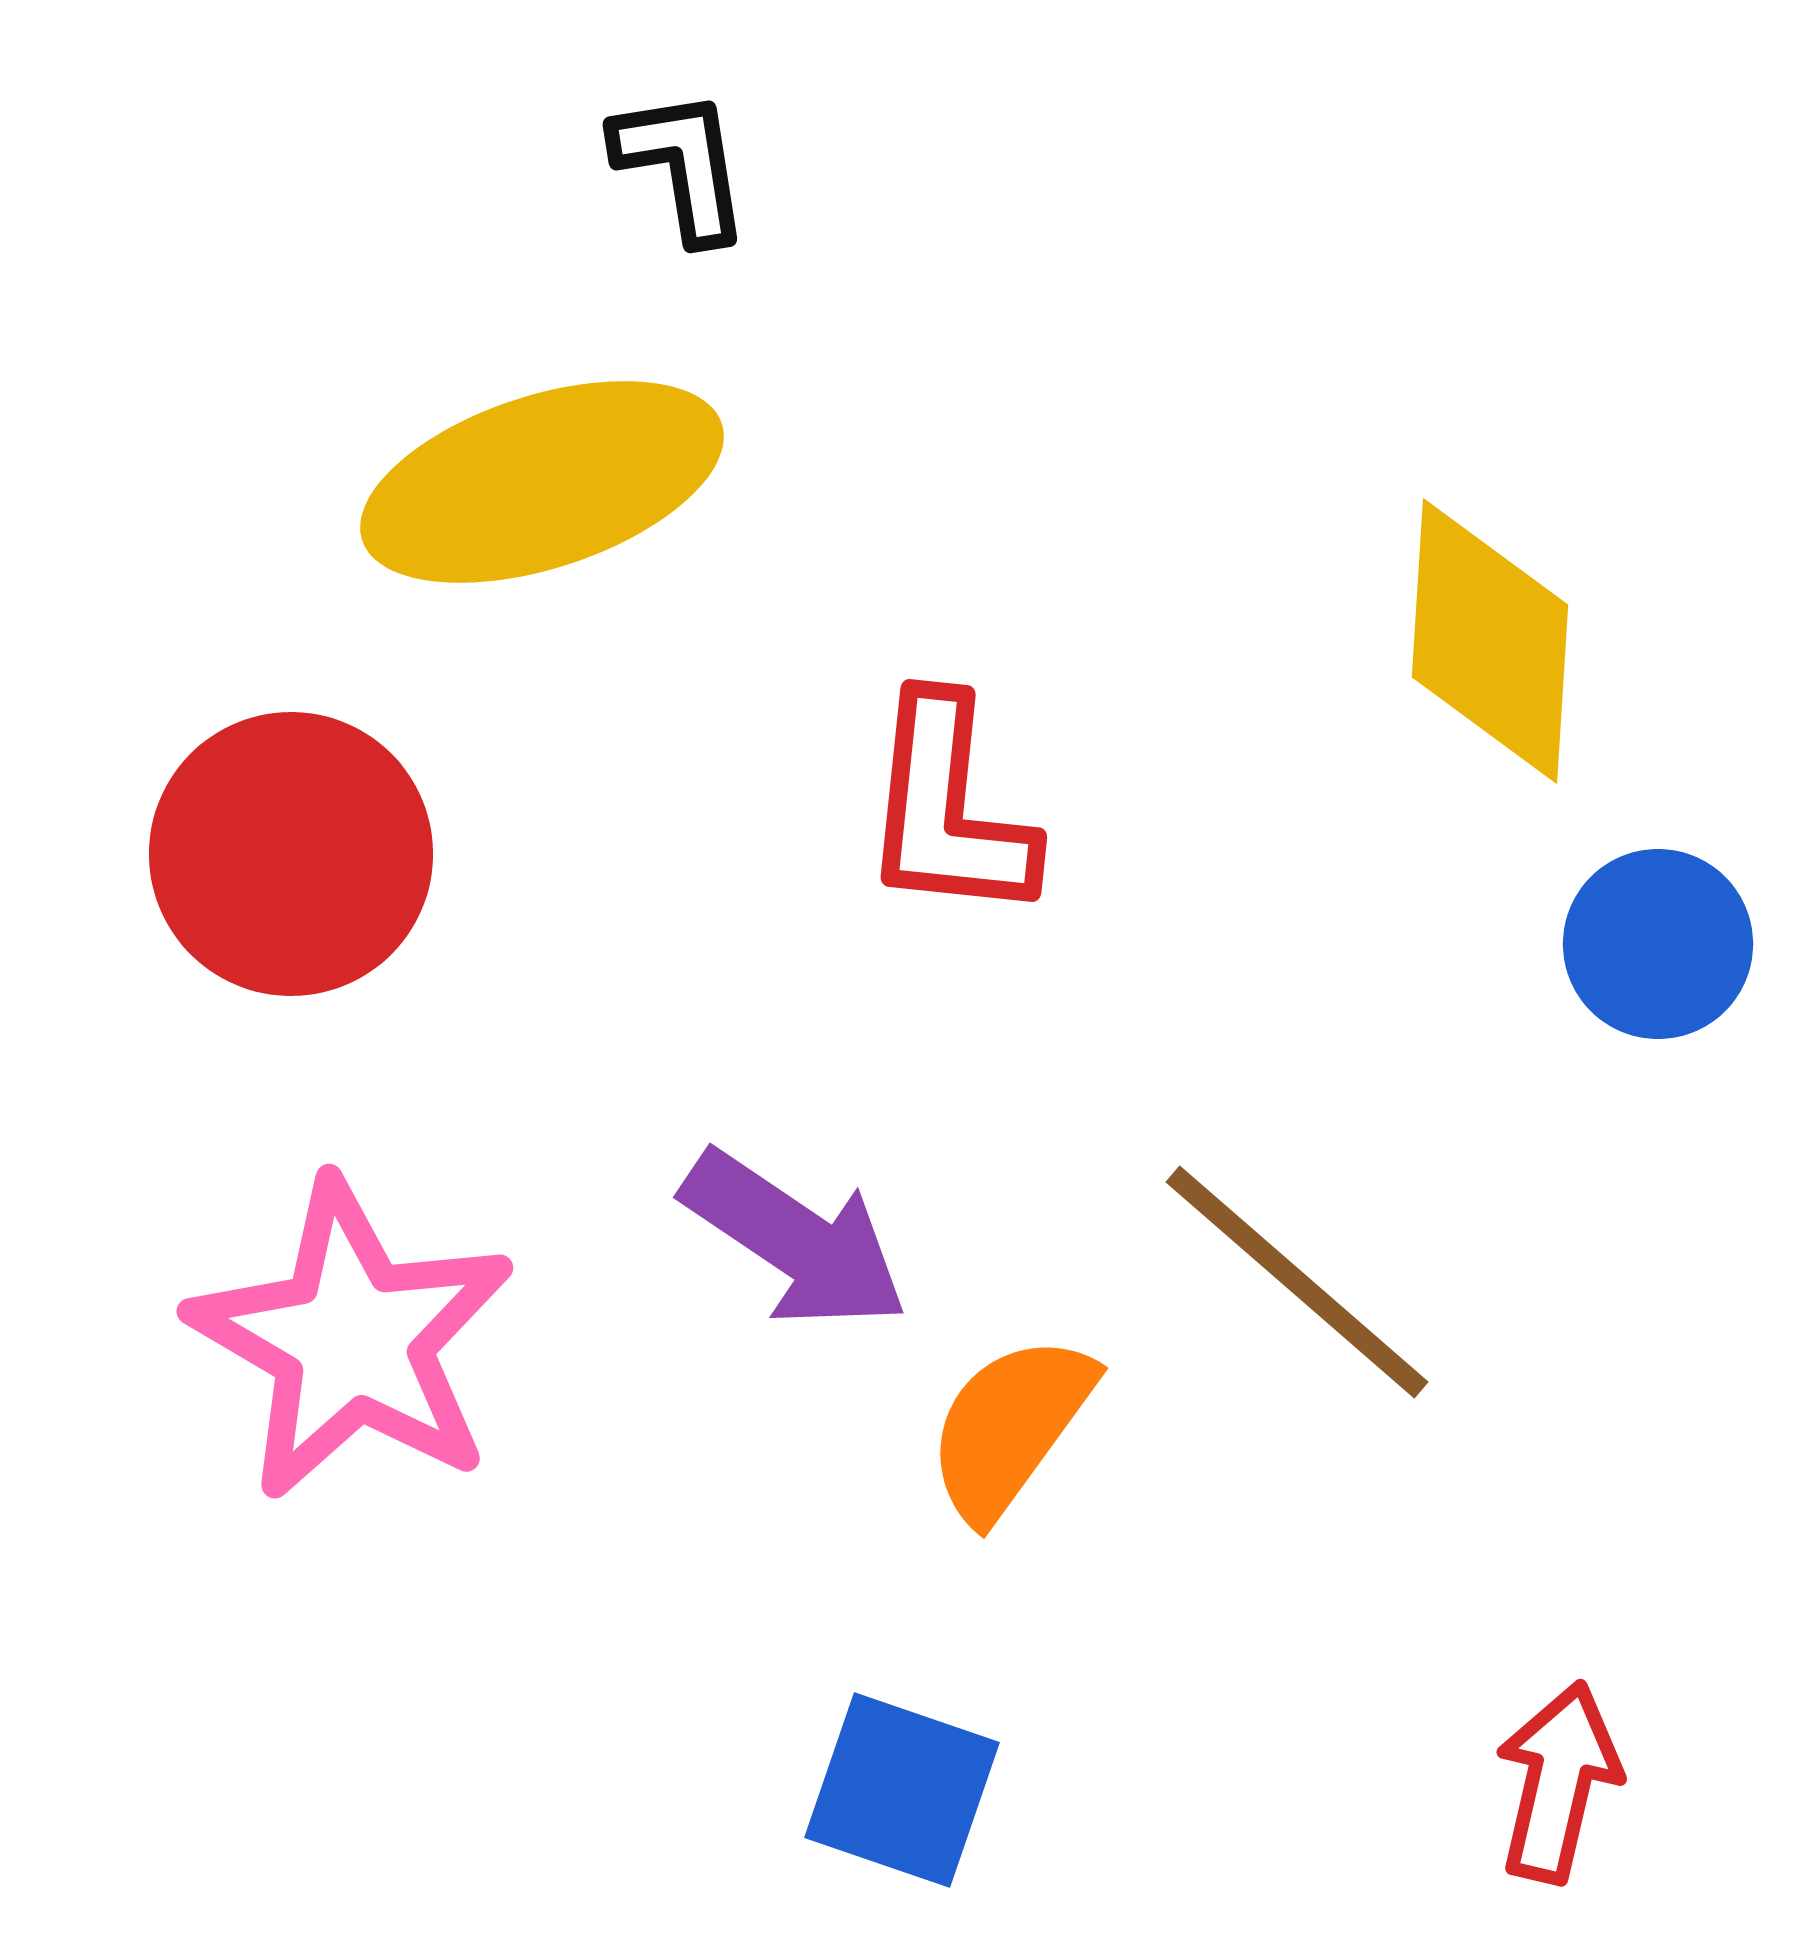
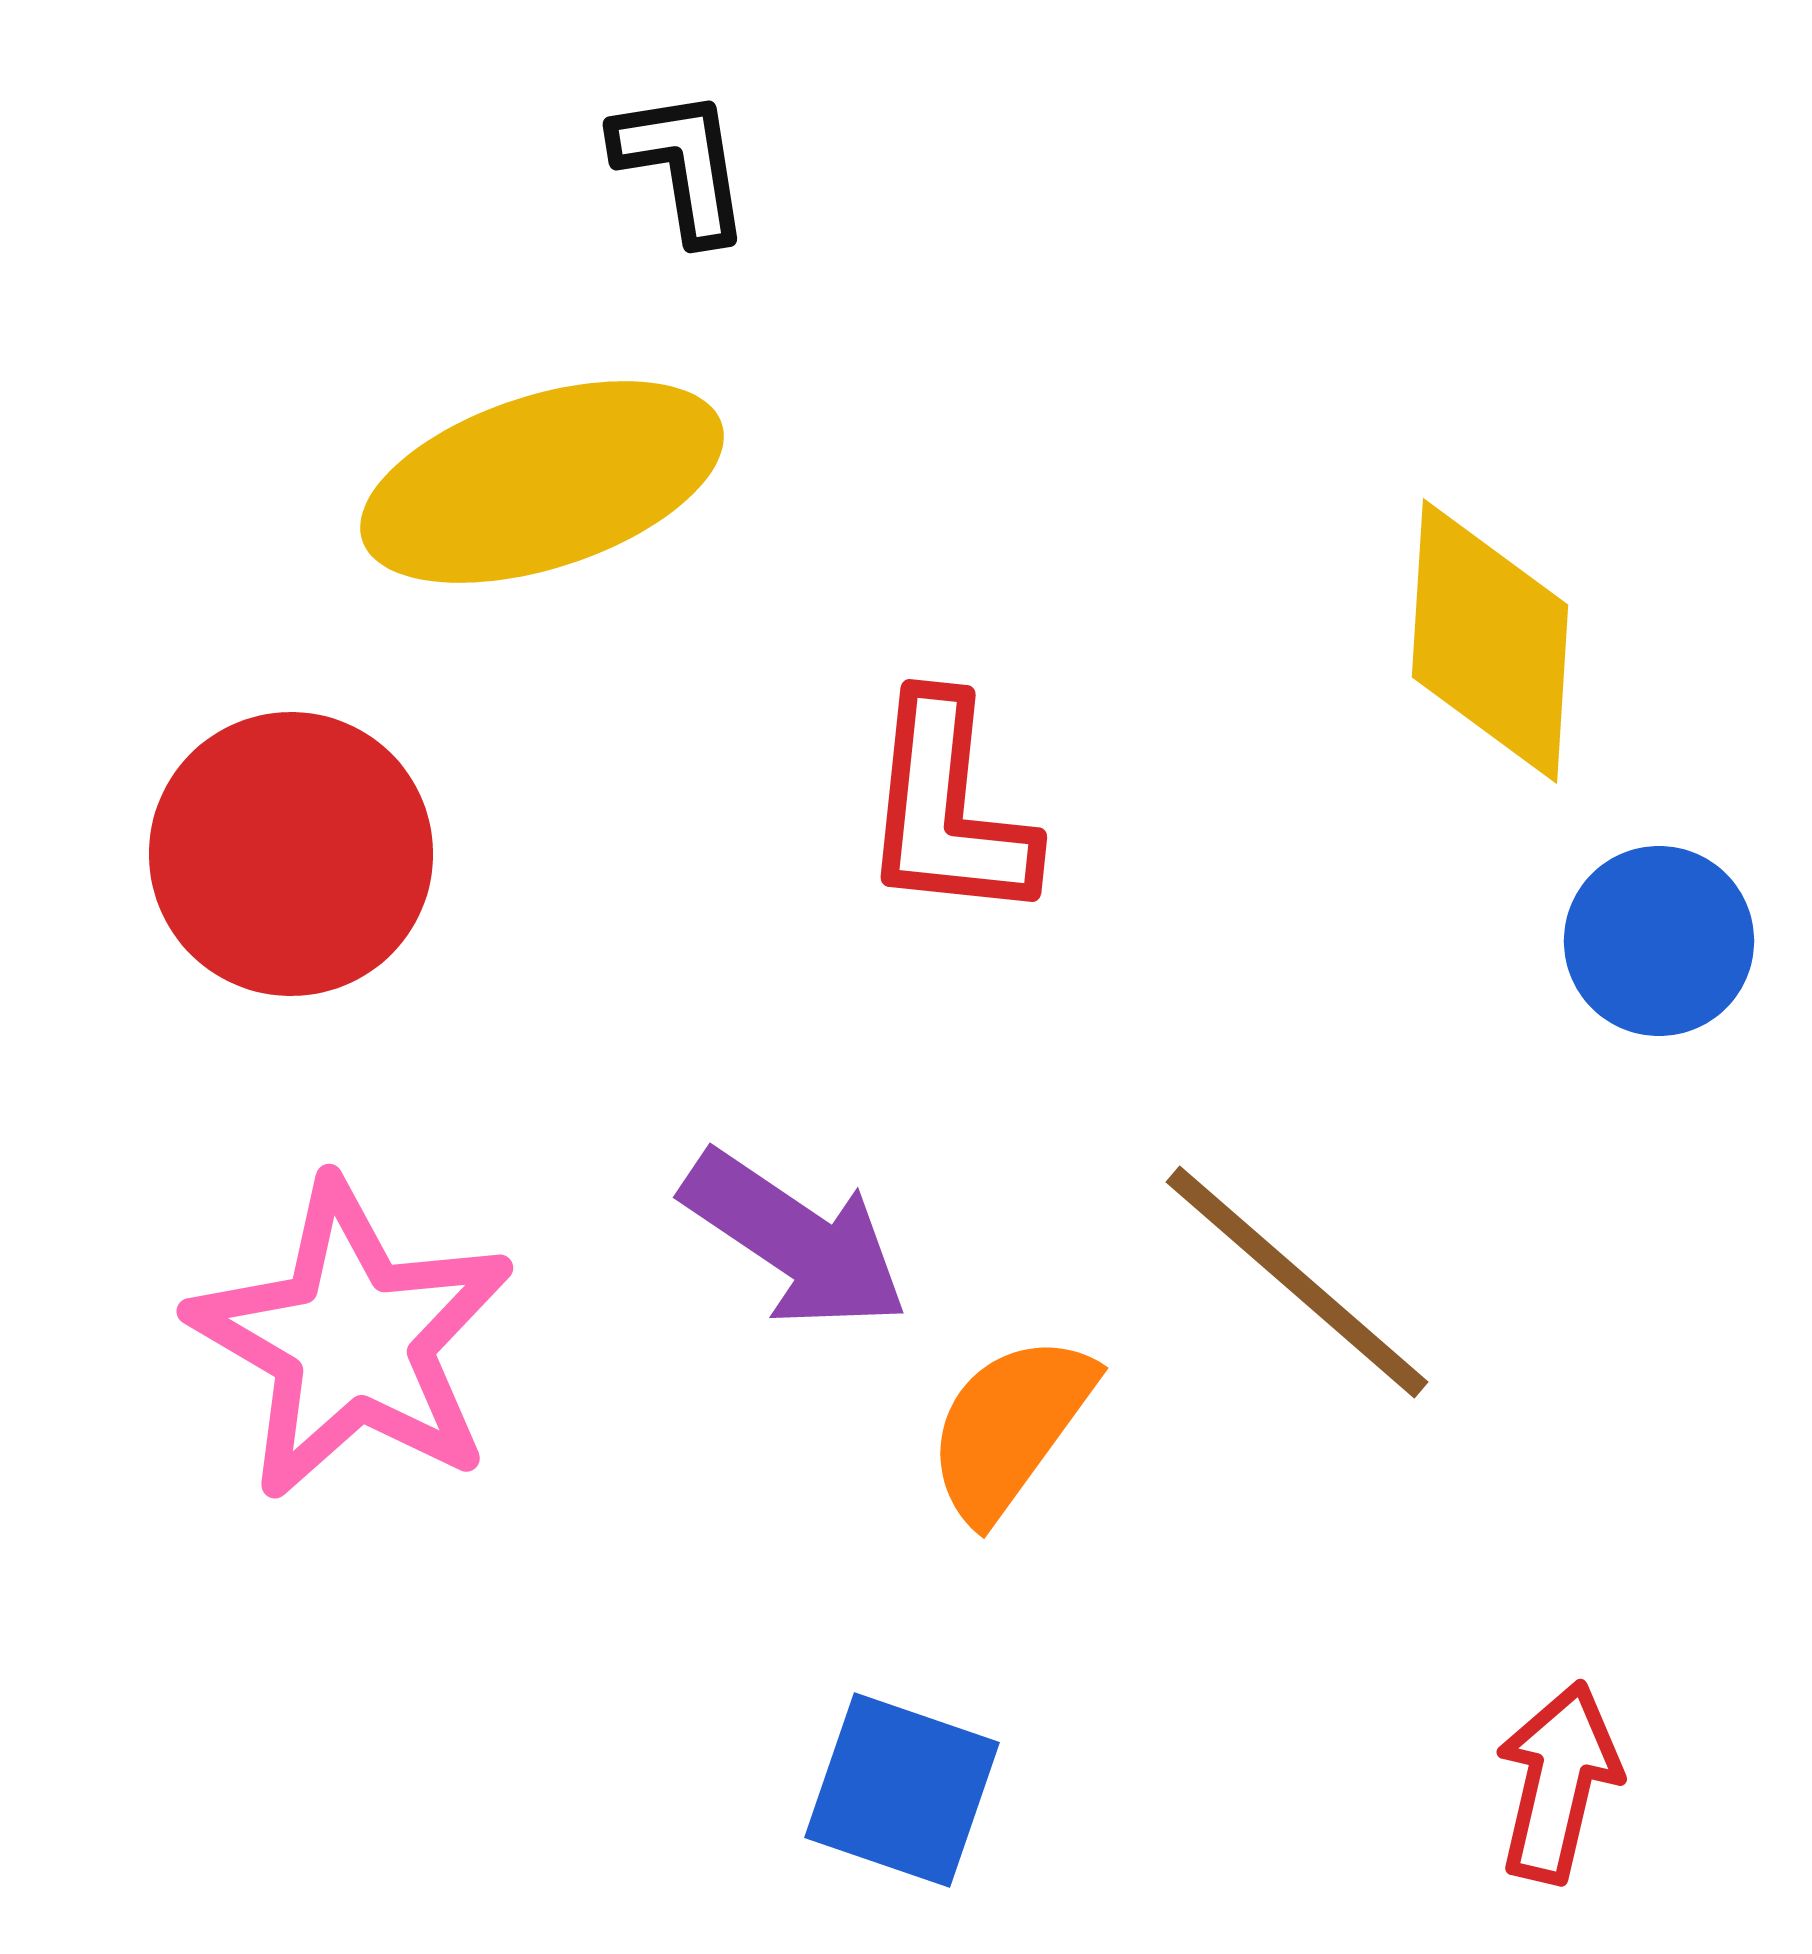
blue circle: moved 1 px right, 3 px up
